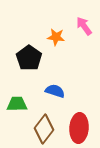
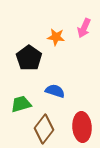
pink arrow: moved 2 px down; rotated 120 degrees counterclockwise
green trapezoid: moved 4 px right; rotated 15 degrees counterclockwise
red ellipse: moved 3 px right, 1 px up; rotated 8 degrees counterclockwise
